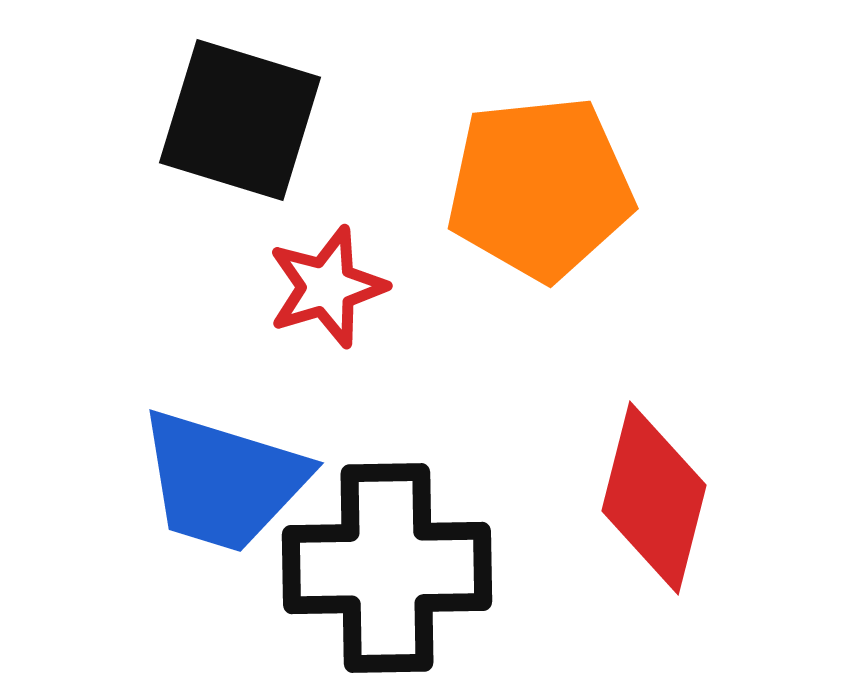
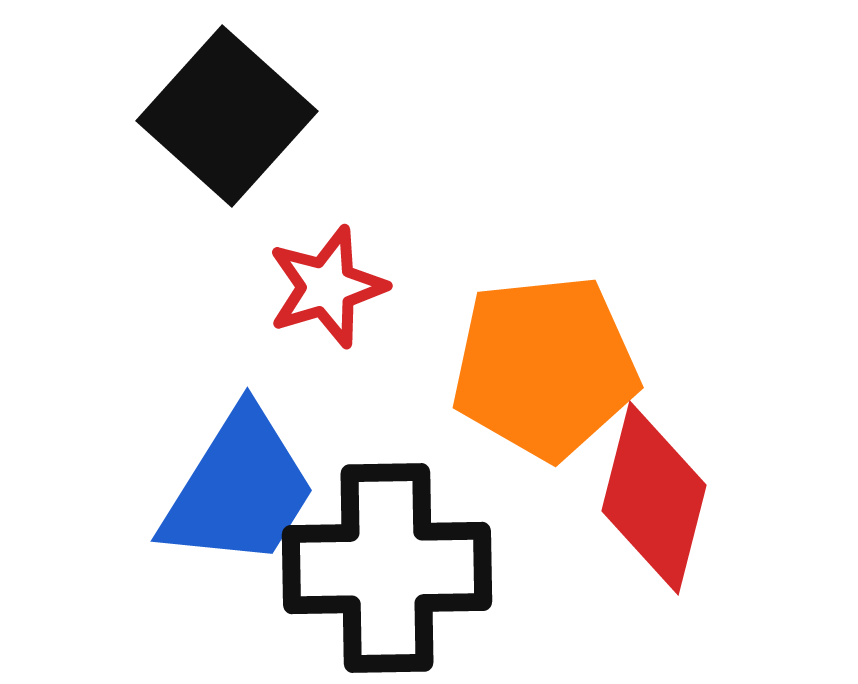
black square: moved 13 px left, 4 px up; rotated 25 degrees clockwise
orange pentagon: moved 5 px right, 179 px down
blue trapezoid: moved 16 px right, 8 px down; rotated 75 degrees counterclockwise
